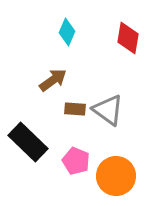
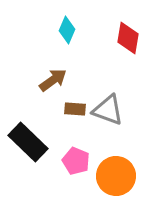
cyan diamond: moved 2 px up
gray triangle: rotated 16 degrees counterclockwise
